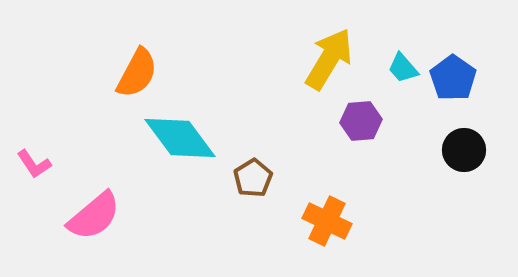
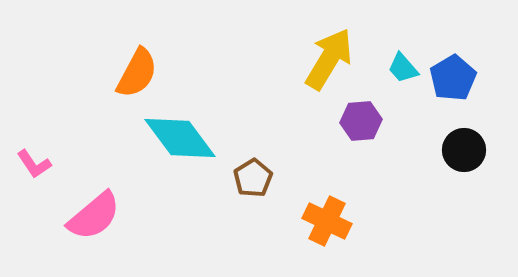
blue pentagon: rotated 6 degrees clockwise
